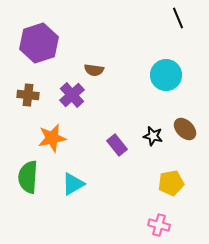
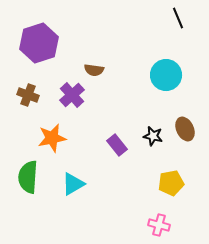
brown cross: rotated 15 degrees clockwise
brown ellipse: rotated 20 degrees clockwise
